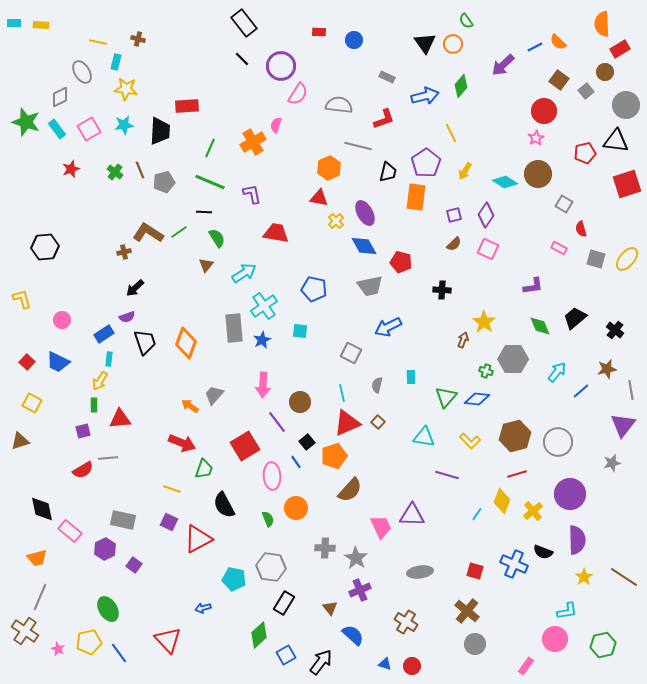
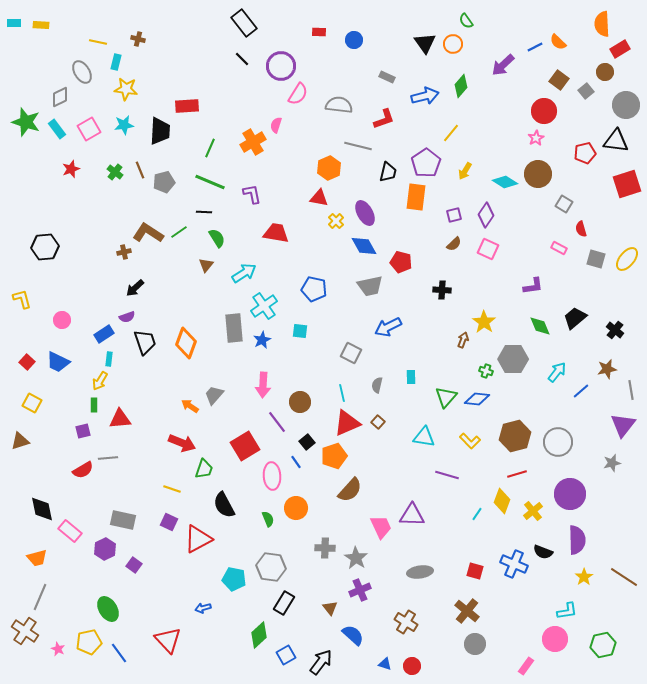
yellow line at (451, 133): rotated 66 degrees clockwise
